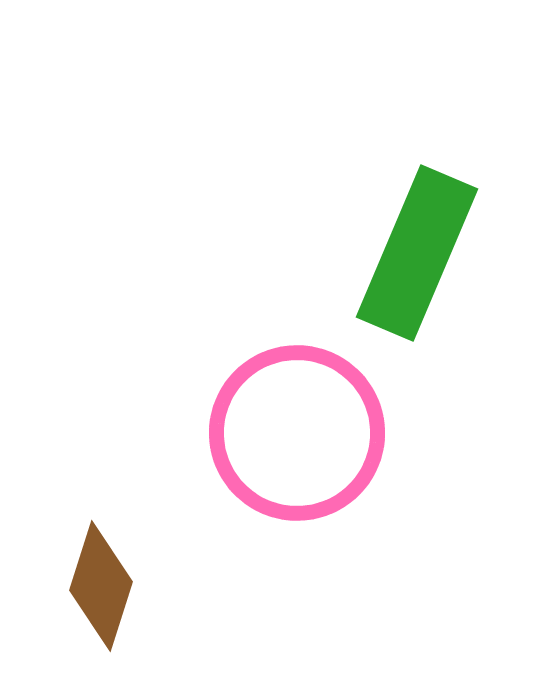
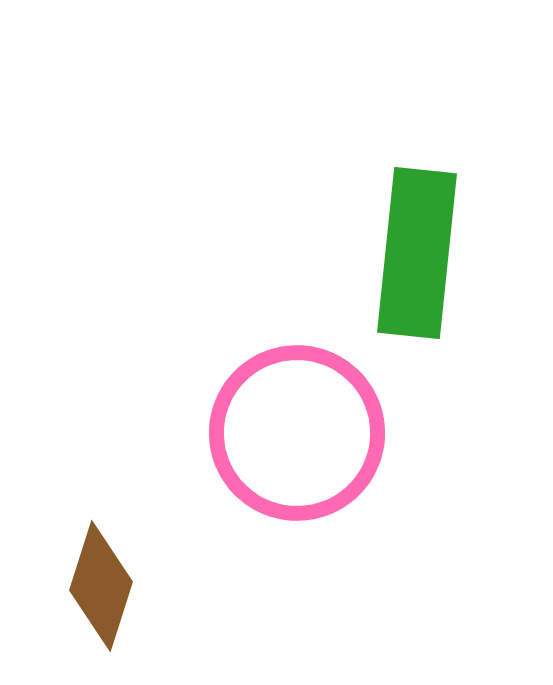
green rectangle: rotated 17 degrees counterclockwise
